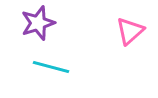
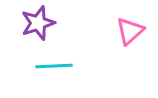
cyan line: moved 3 px right, 1 px up; rotated 18 degrees counterclockwise
